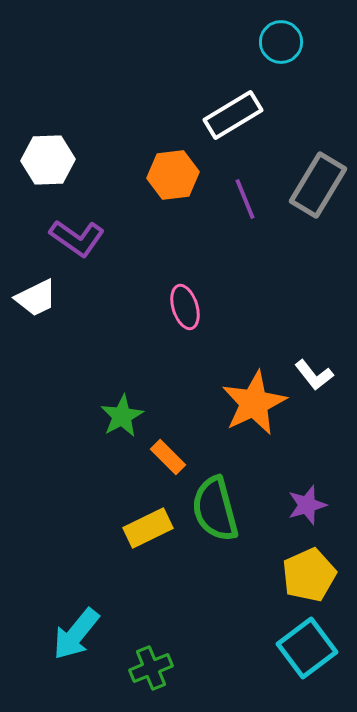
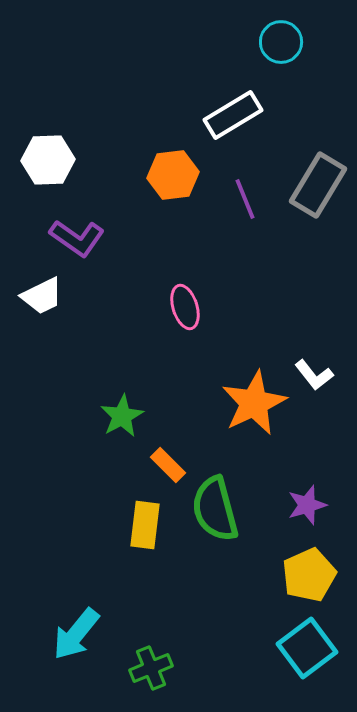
white trapezoid: moved 6 px right, 2 px up
orange rectangle: moved 8 px down
yellow rectangle: moved 3 px left, 3 px up; rotated 57 degrees counterclockwise
